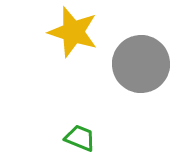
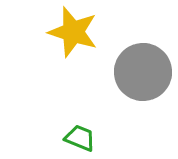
gray circle: moved 2 px right, 8 px down
